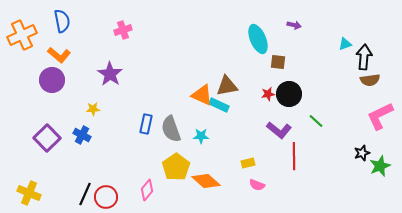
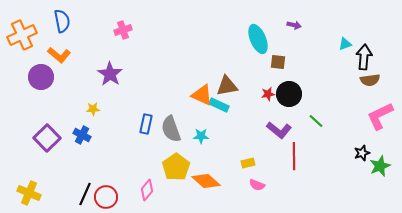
purple circle: moved 11 px left, 3 px up
